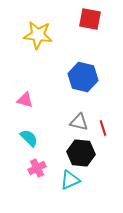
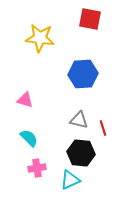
yellow star: moved 2 px right, 3 px down
blue hexagon: moved 3 px up; rotated 16 degrees counterclockwise
gray triangle: moved 2 px up
pink cross: rotated 18 degrees clockwise
